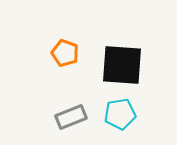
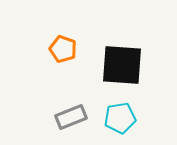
orange pentagon: moved 2 px left, 4 px up
cyan pentagon: moved 4 px down
